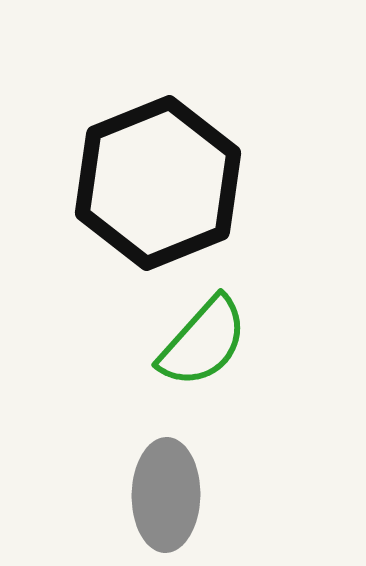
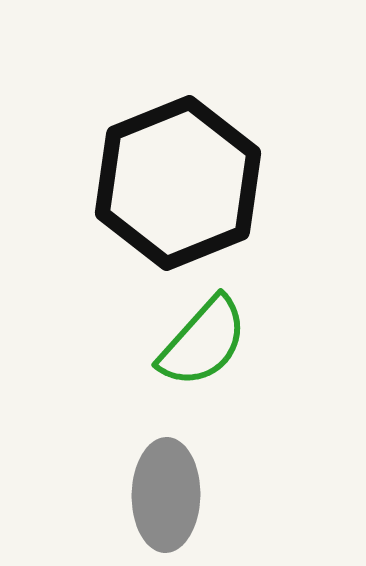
black hexagon: moved 20 px right
